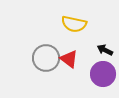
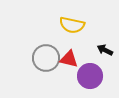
yellow semicircle: moved 2 px left, 1 px down
red triangle: rotated 24 degrees counterclockwise
purple circle: moved 13 px left, 2 px down
